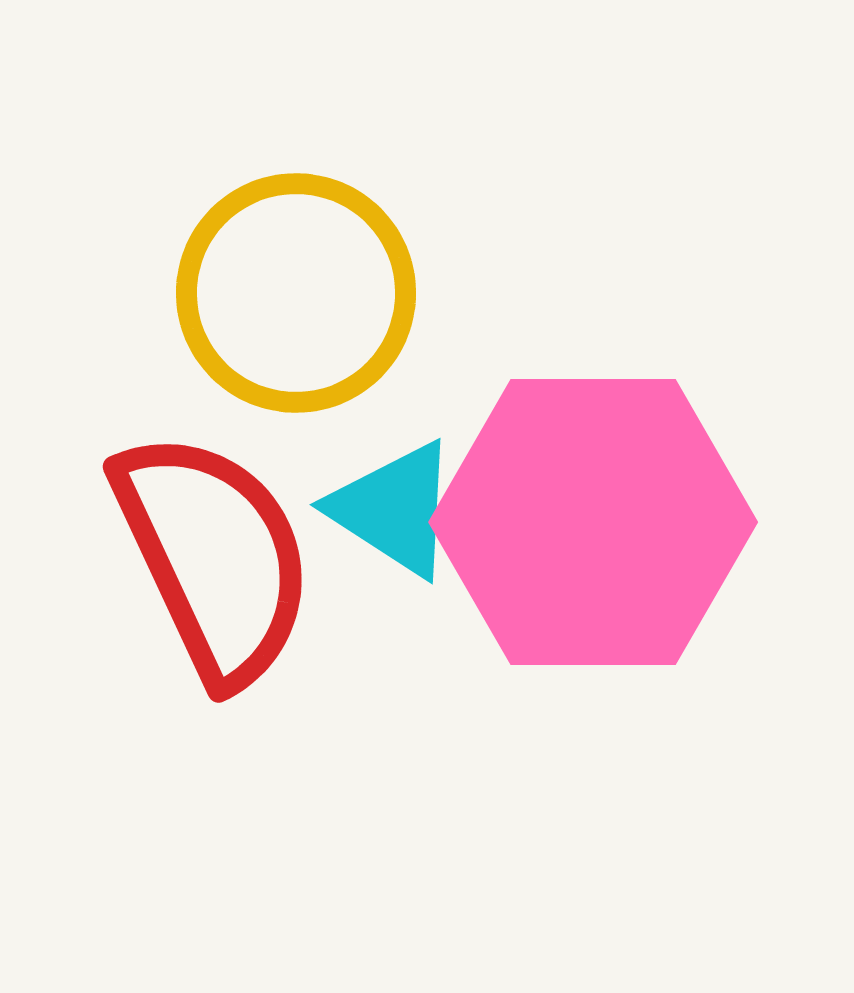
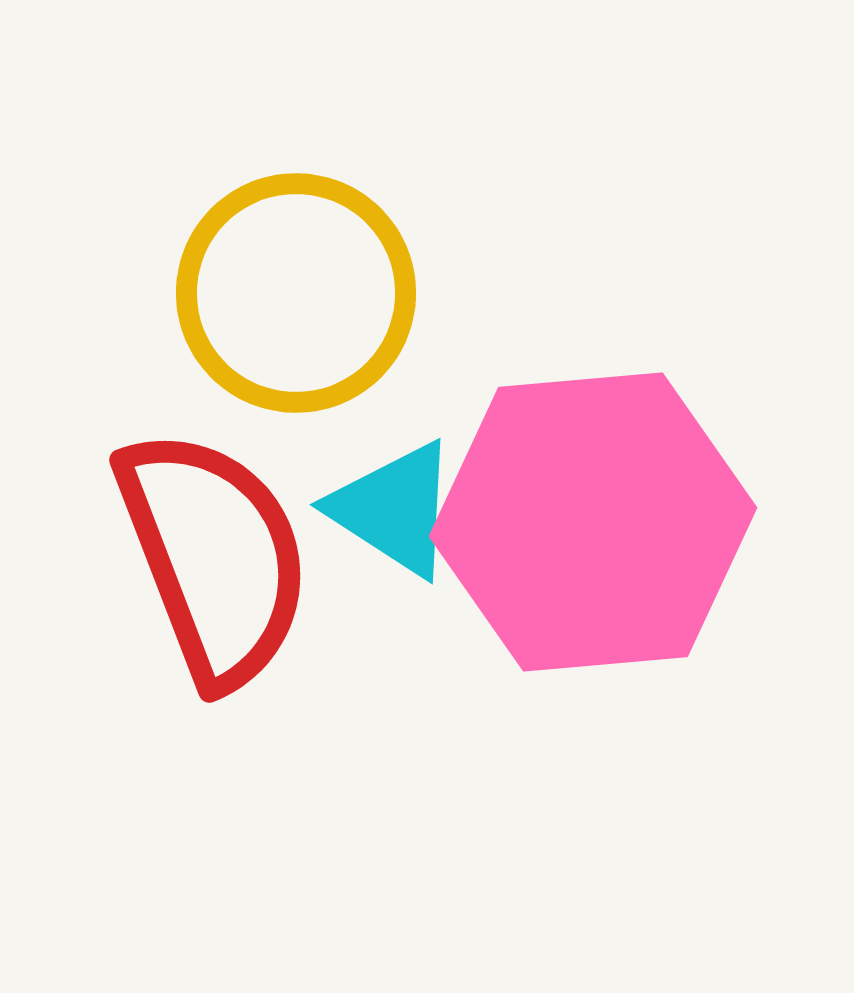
pink hexagon: rotated 5 degrees counterclockwise
red semicircle: rotated 4 degrees clockwise
